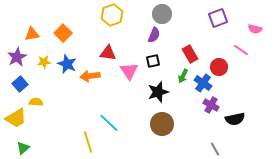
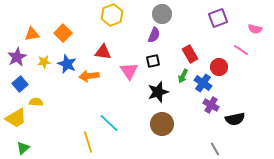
red triangle: moved 5 px left, 1 px up
orange arrow: moved 1 px left
